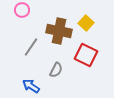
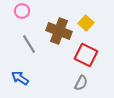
pink circle: moved 1 px down
brown cross: rotated 10 degrees clockwise
gray line: moved 2 px left, 3 px up; rotated 66 degrees counterclockwise
gray semicircle: moved 25 px right, 13 px down
blue arrow: moved 11 px left, 8 px up
